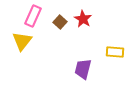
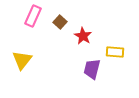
red star: moved 17 px down
yellow triangle: moved 19 px down
purple trapezoid: moved 9 px right
